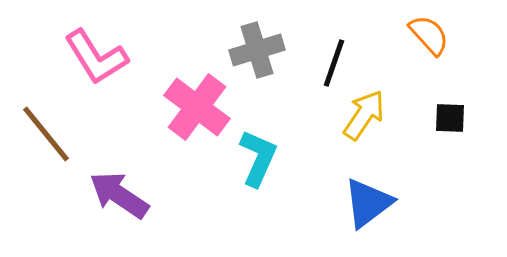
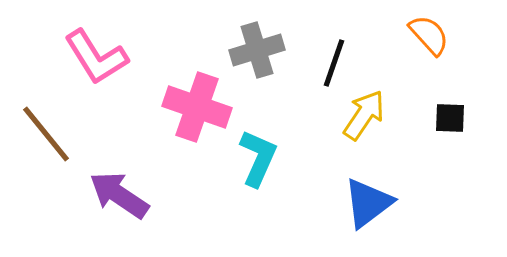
pink cross: rotated 18 degrees counterclockwise
